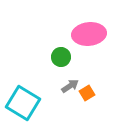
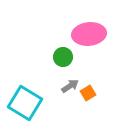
green circle: moved 2 px right
orange square: moved 1 px right
cyan square: moved 2 px right
